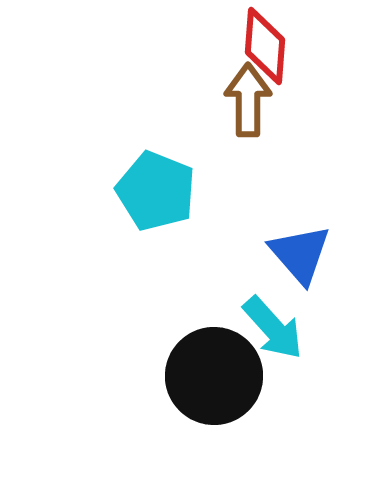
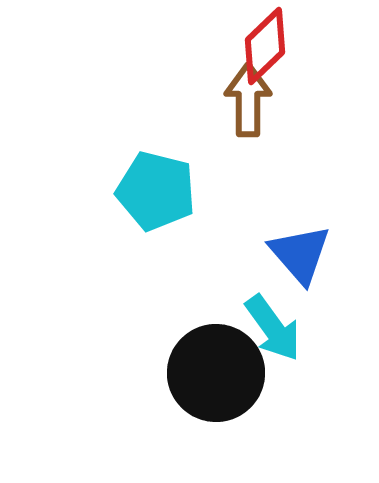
red diamond: rotated 42 degrees clockwise
cyan pentagon: rotated 8 degrees counterclockwise
cyan arrow: rotated 6 degrees clockwise
black circle: moved 2 px right, 3 px up
